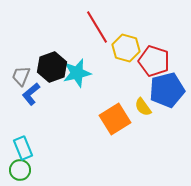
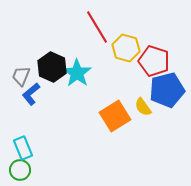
black hexagon: rotated 16 degrees counterclockwise
cyan star: rotated 24 degrees counterclockwise
orange square: moved 3 px up
